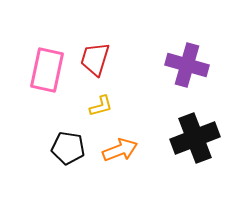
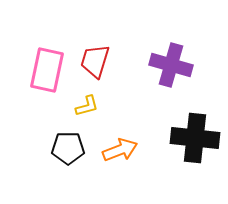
red trapezoid: moved 2 px down
purple cross: moved 16 px left
yellow L-shape: moved 14 px left
black cross: rotated 27 degrees clockwise
black pentagon: rotated 8 degrees counterclockwise
